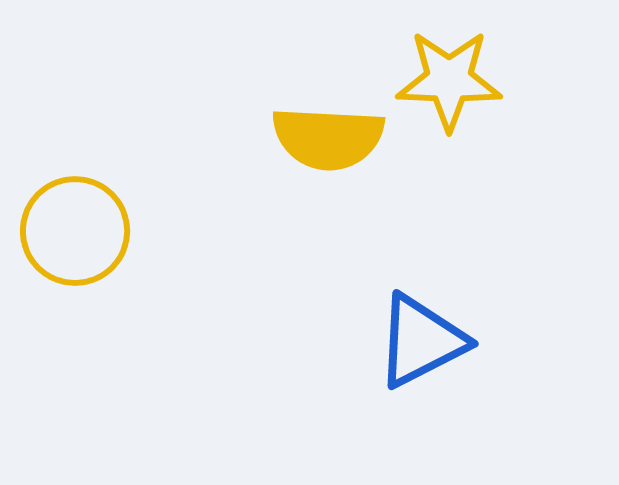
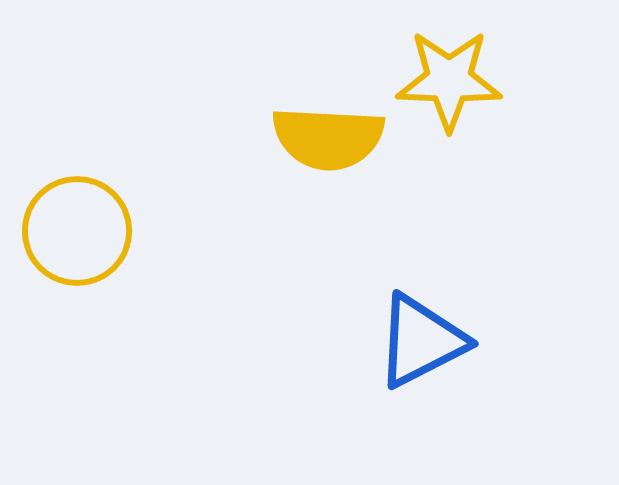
yellow circle: moved 2 px right
